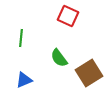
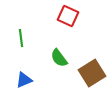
green line: rotated 12 degrees counterclockwise
brown square: moved 3 px right
